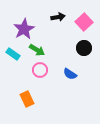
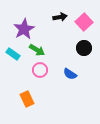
black arrow: moved 2 px right
